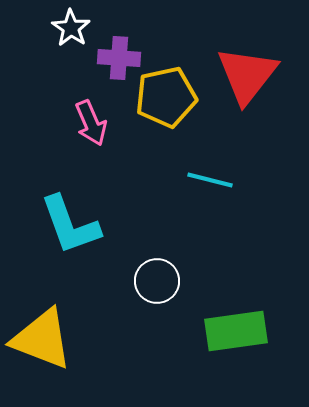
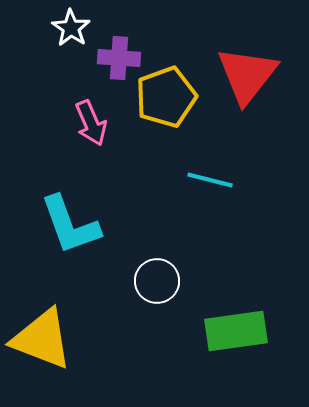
yellow pentagon: rotated 8 degrees counterclockwise
